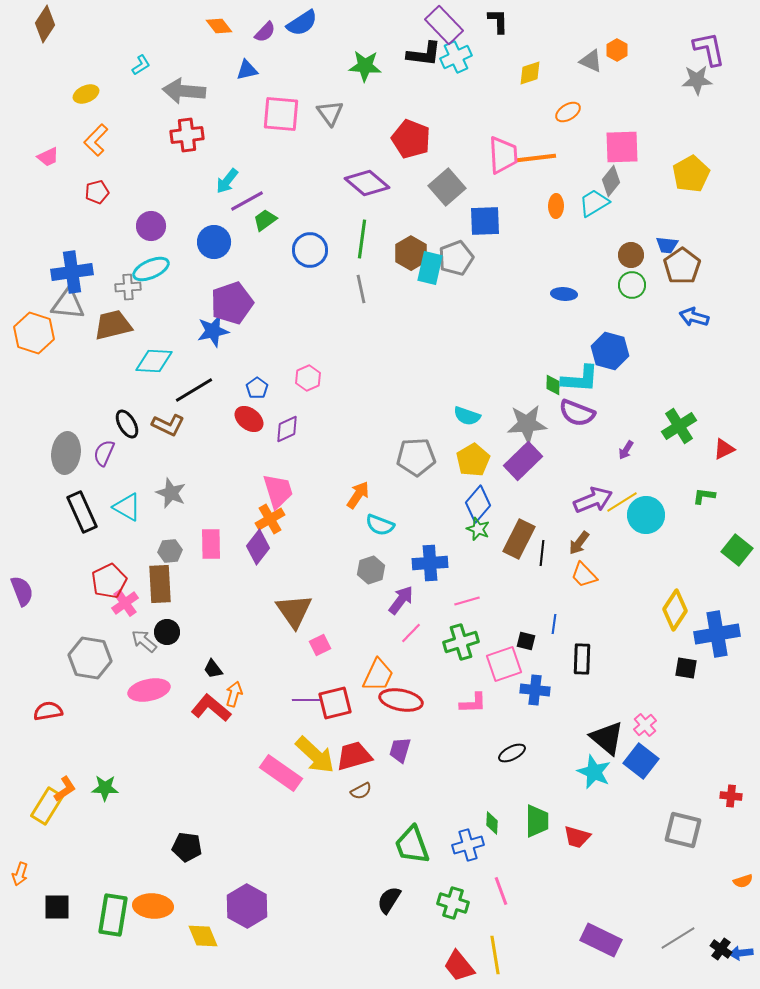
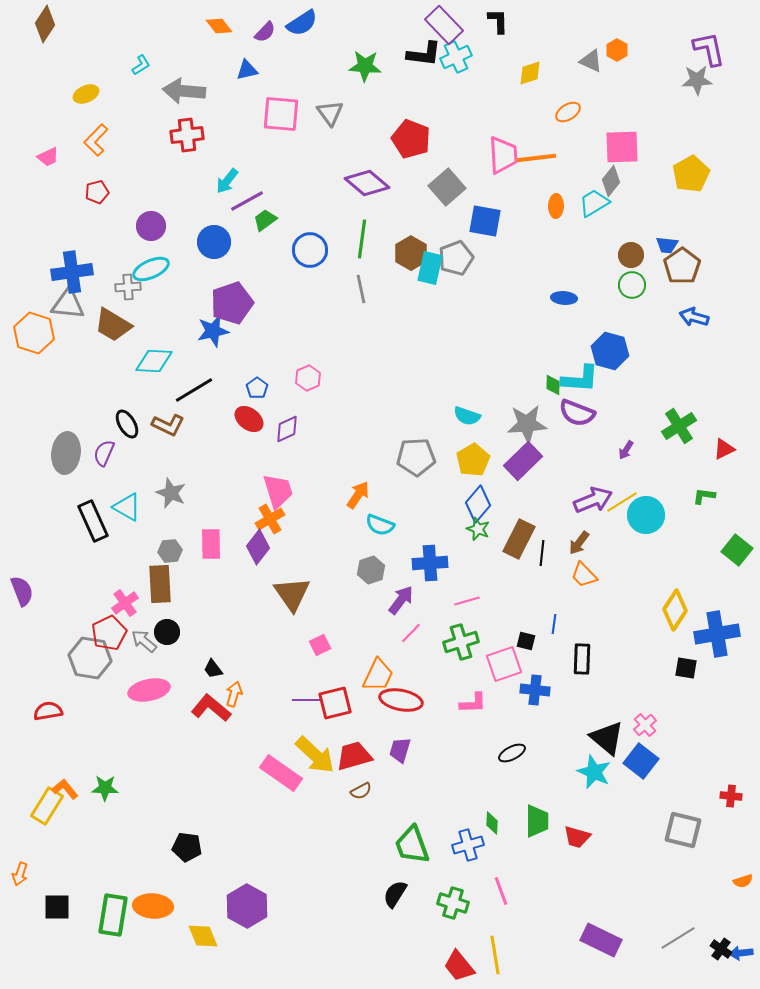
blue square at (485, 221): rotated 12 degrees clockwise
blue ellipse at (564, 294): moved 4 px down
brown trapezoid at (113, 325): rotated 135 degrees counterclockwise
black rectangle at (82, 512): moved 11 px right, 9 px down
red pentagon at (109, 581): moved 52 px down
brown triangle at (294, 611): moved 2 px left, 17 px up
orange L-shape at (65, 789): rotated 96 degrees counterclockwise
black semicircle at (389, 900): moved 6 px right, 6 px up
